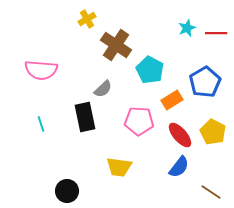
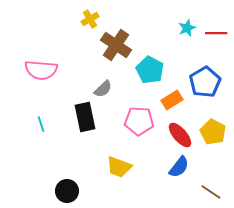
yellow cross: moved 3 px right
yellow trapezoid: rotated 12 degrees clockwise
